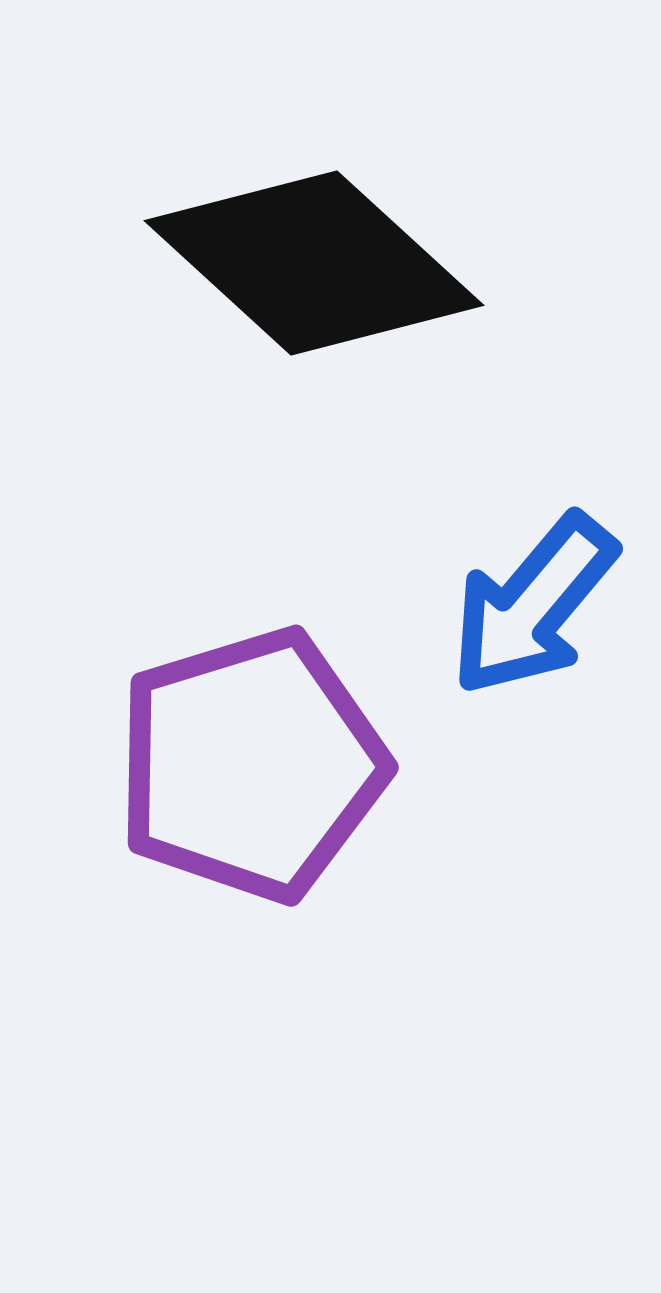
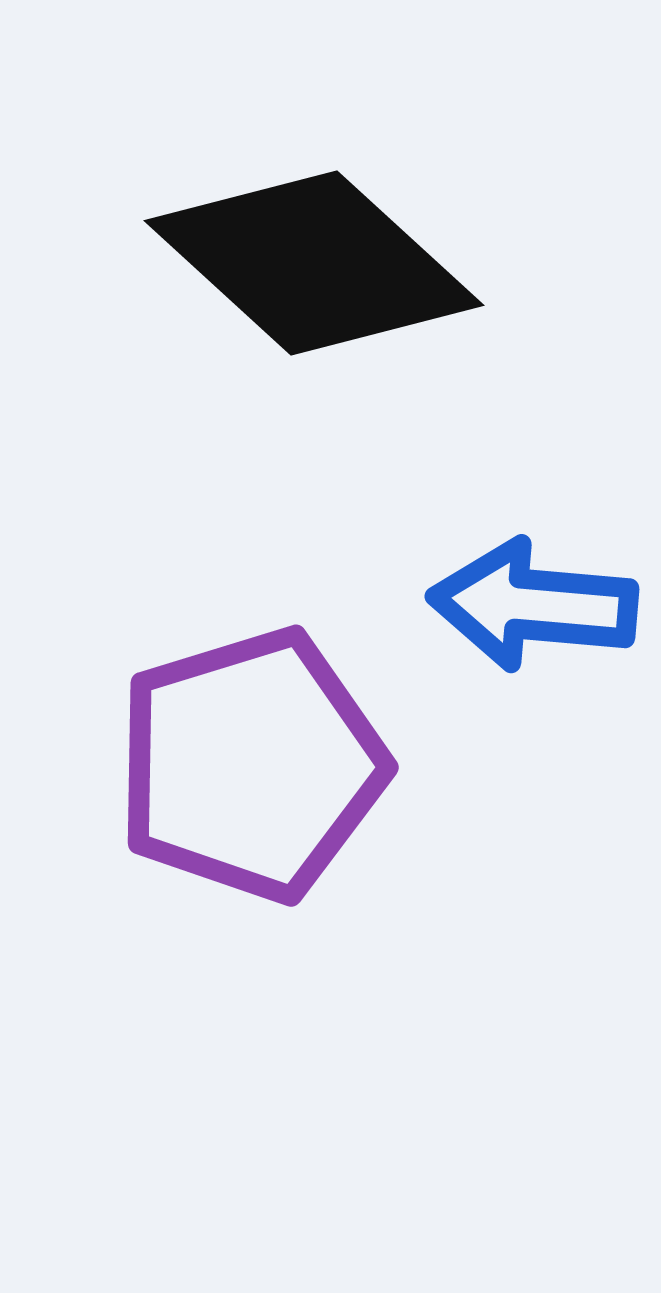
blue arrow: rotated 55 degrees clockwise
